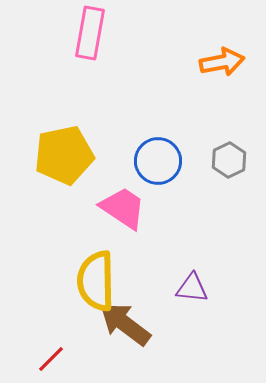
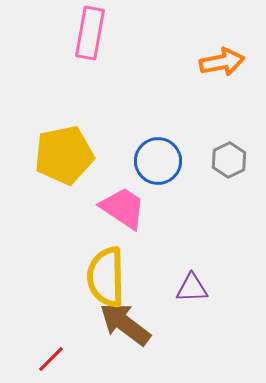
yellow semicircle: moved 10 px right, 4 px up
purple triangle: rotated 8 degrees counterclockwise
